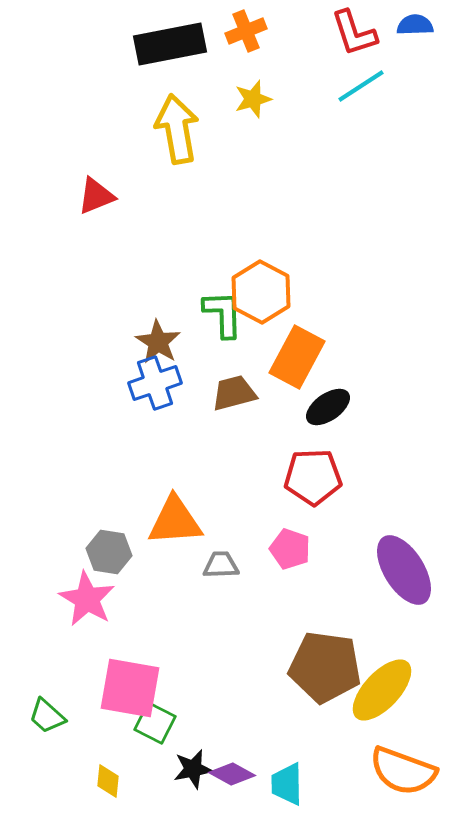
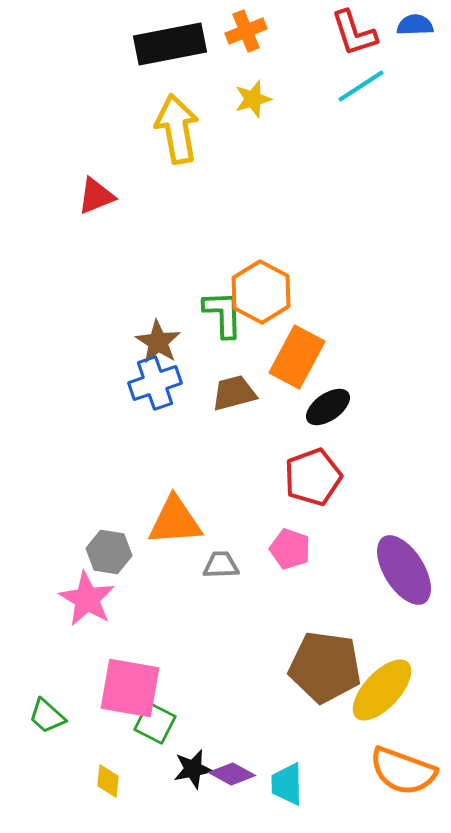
red pentagon: rotated 18 degrees counterclockwise
